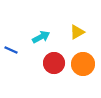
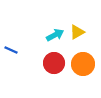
cyan arrow: moved 14 px right, 2 px up
